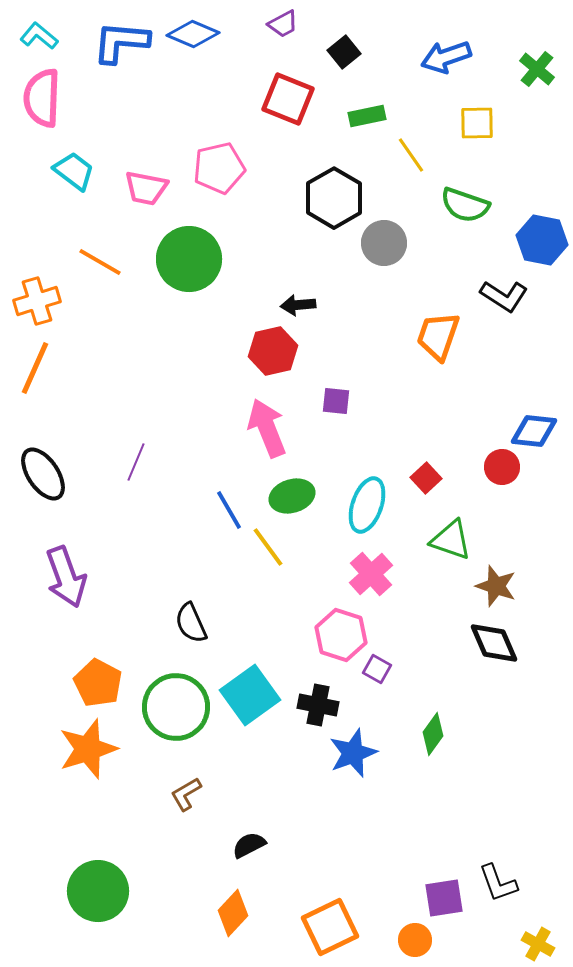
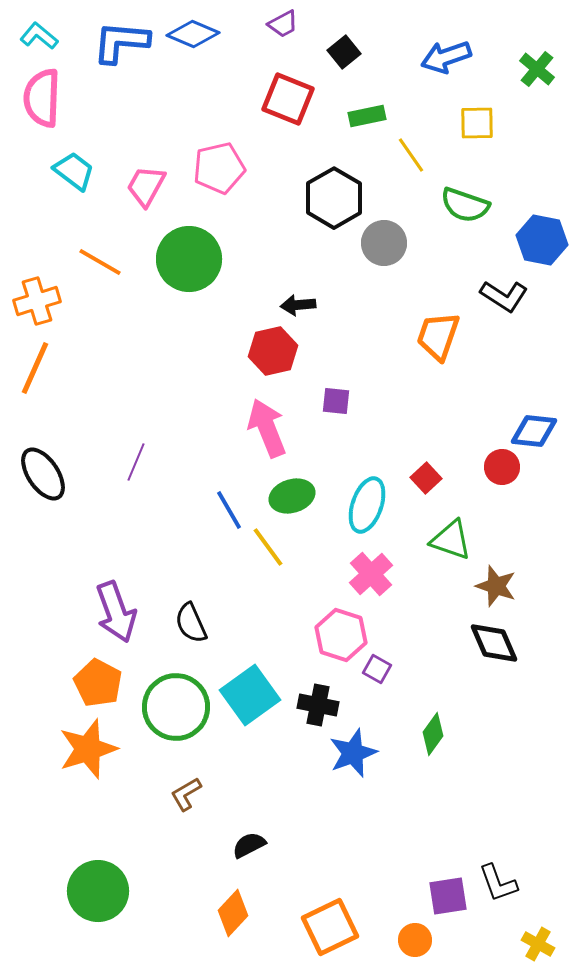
pink trapezoid at (146, 188): moved 2 px up; rotated 108 degrees clockwise
purple arrow at (66, 577): moved 50 px right, 35 px down
purple square at (444, 898): moved 4 px right, 2 px up
